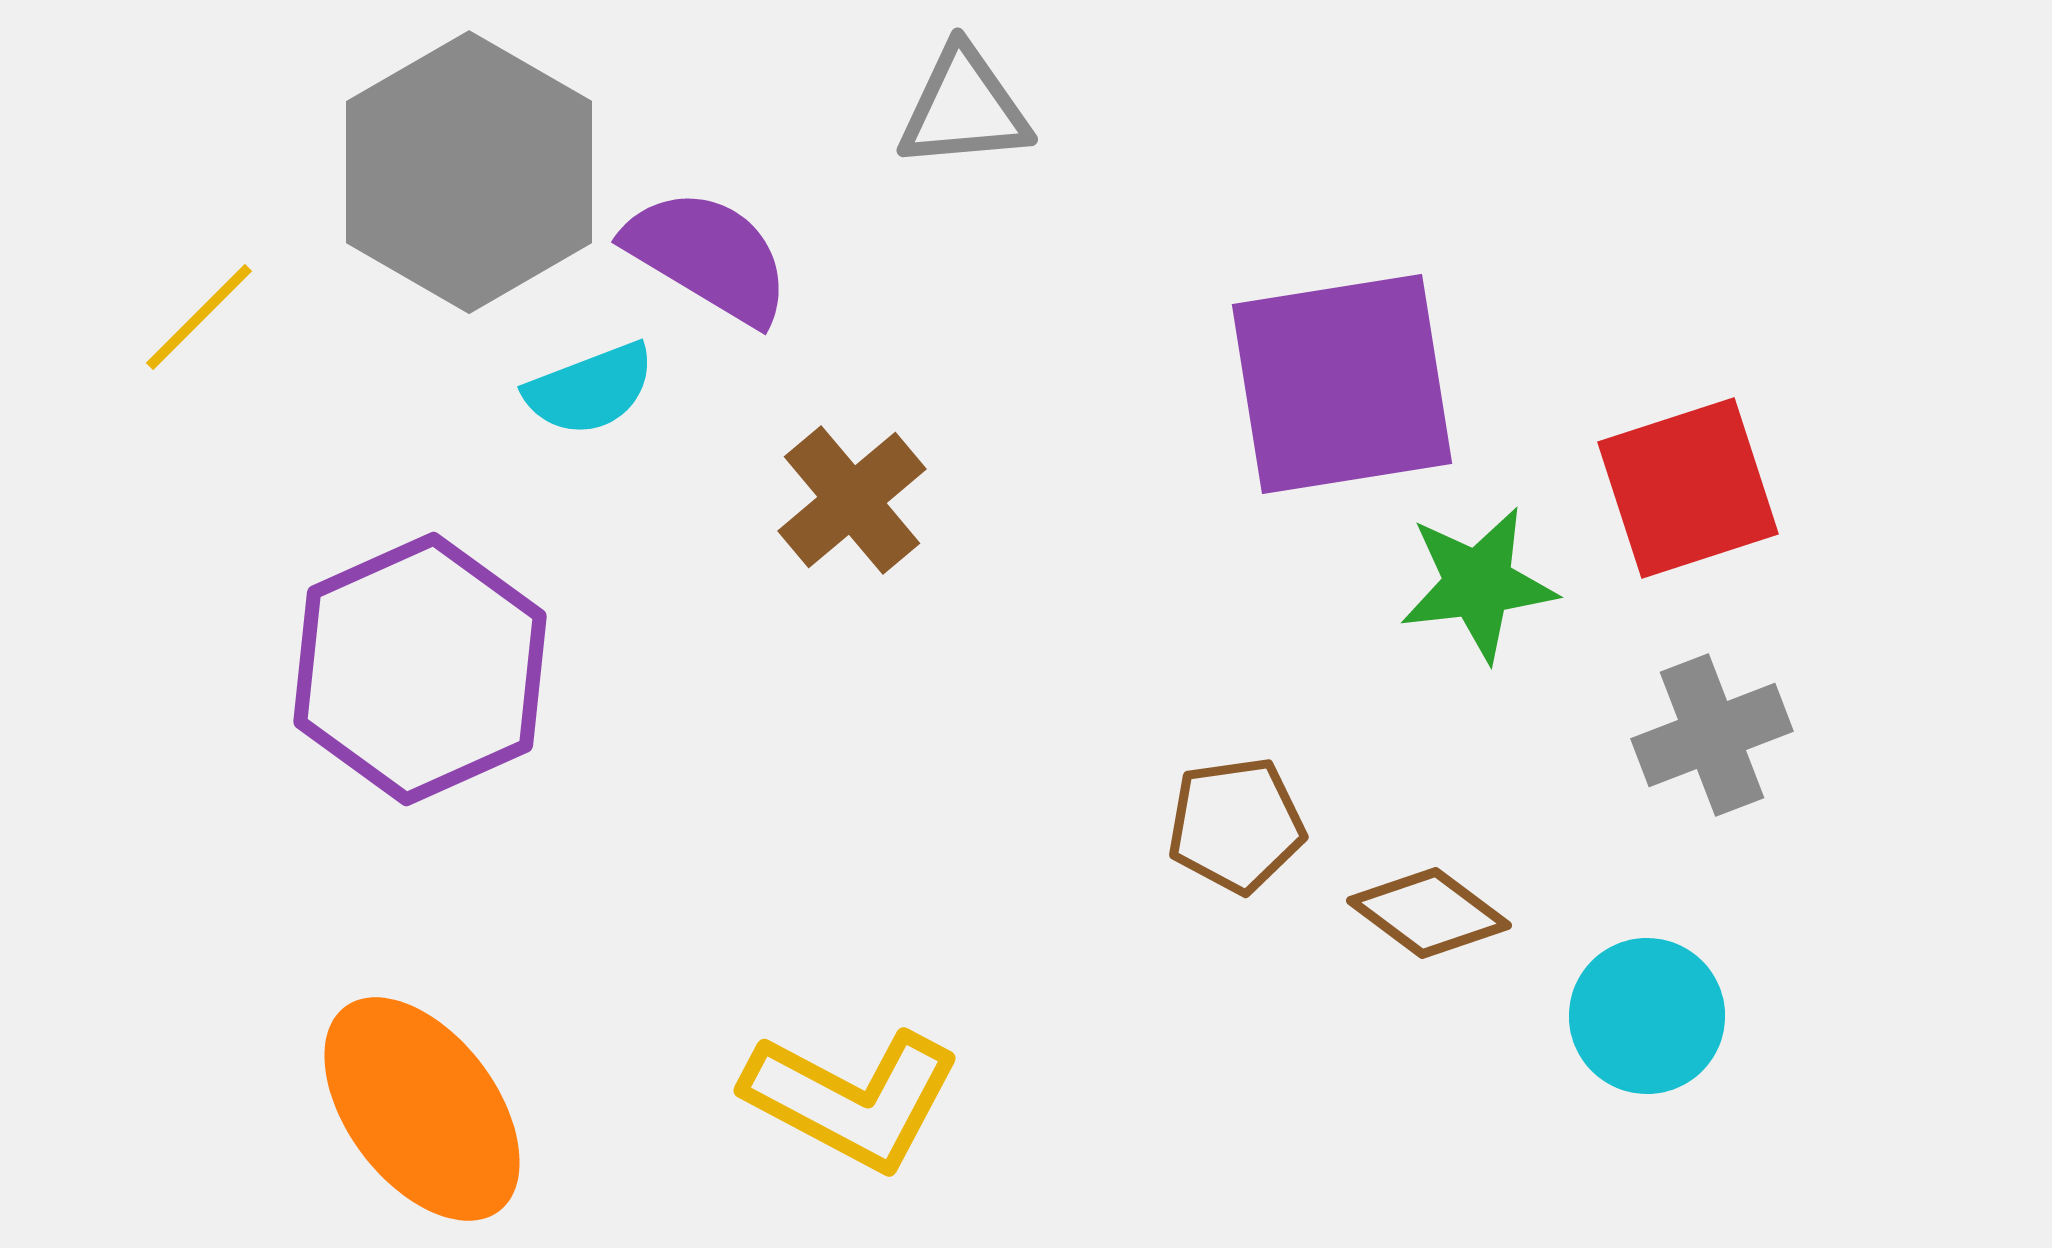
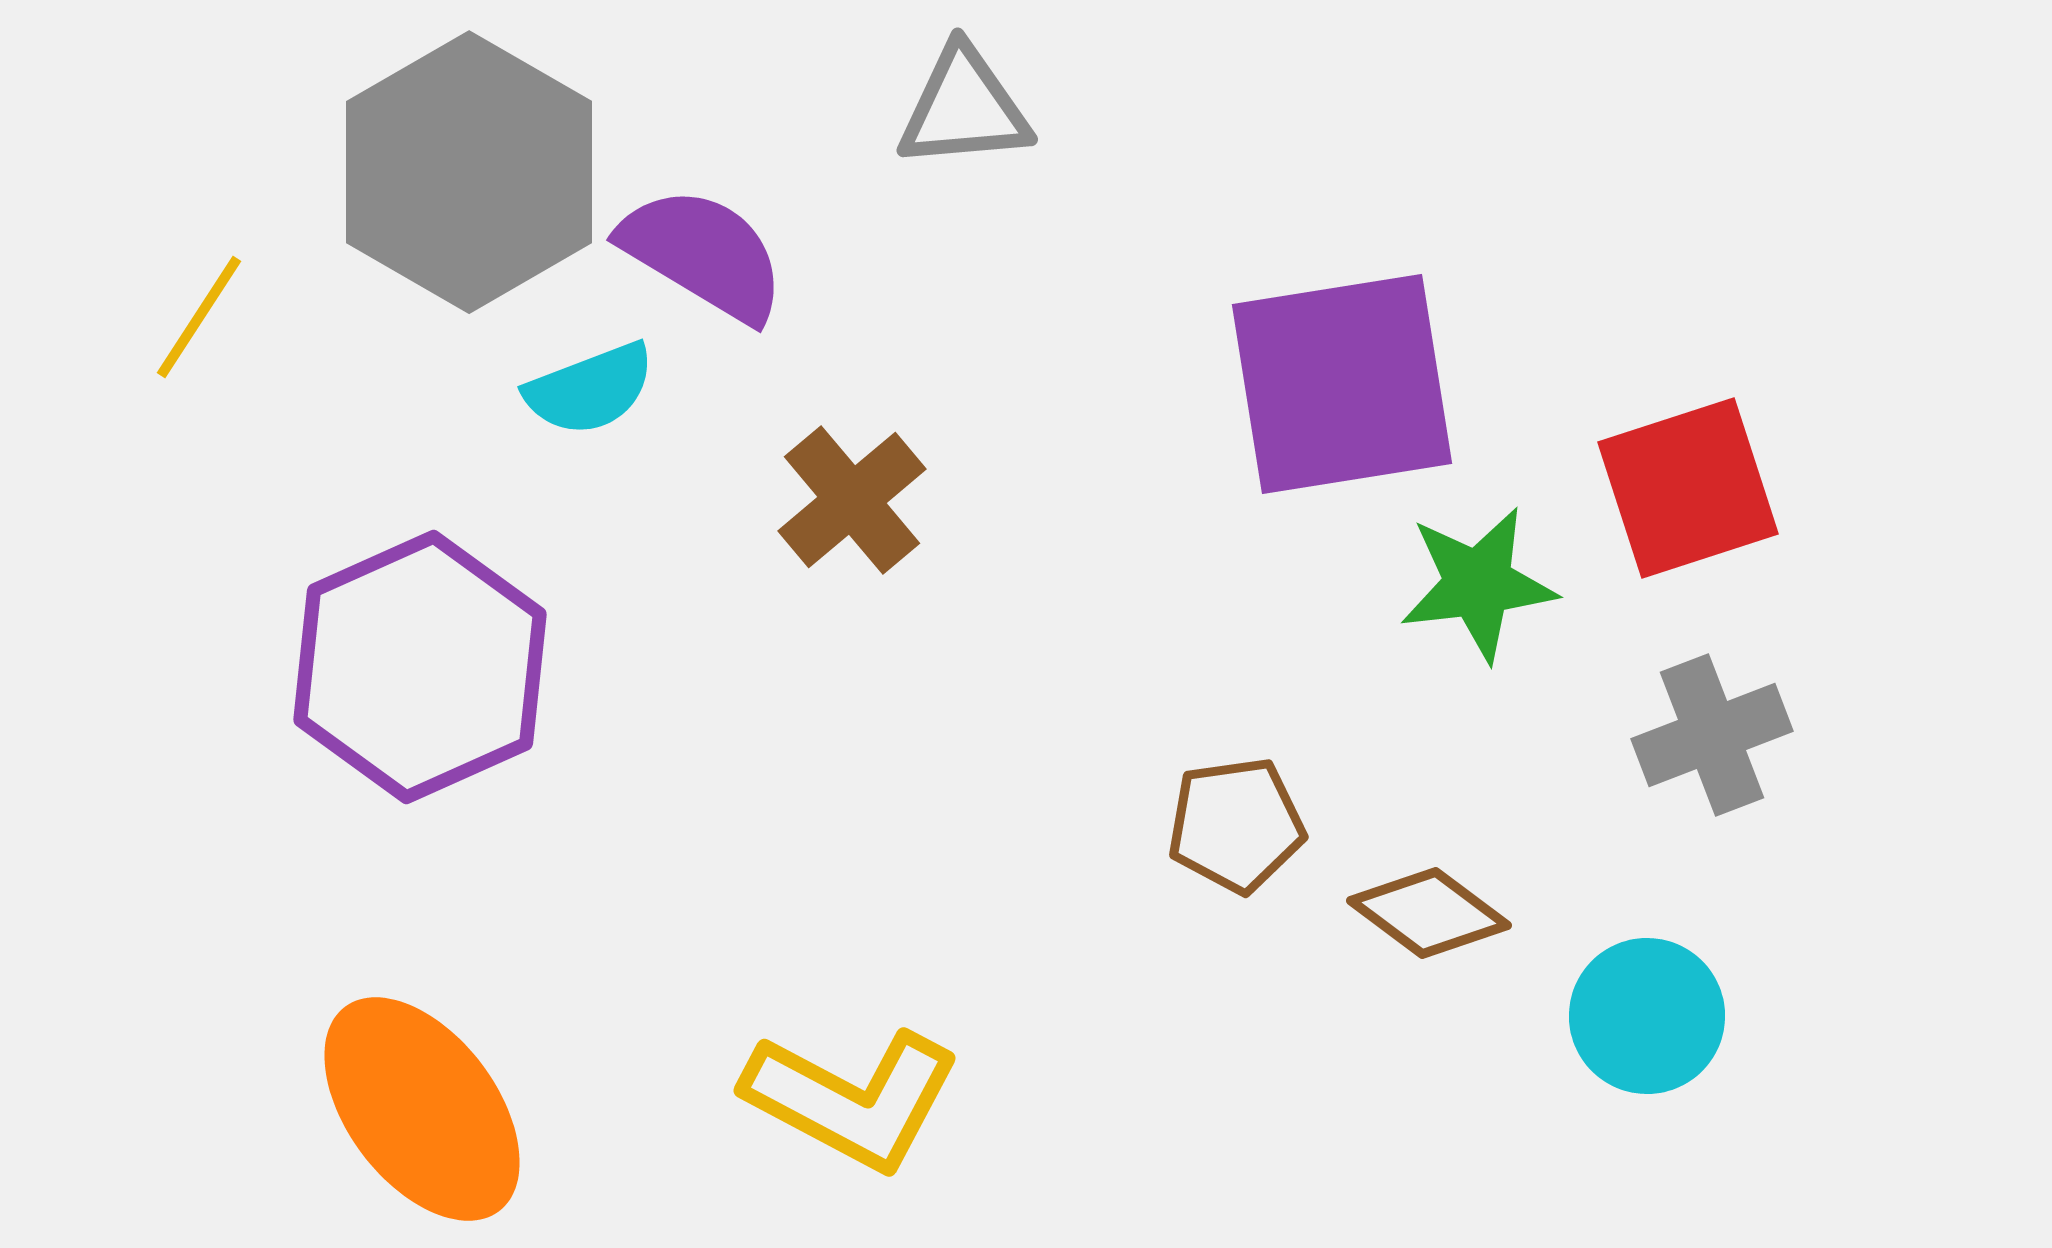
purple semicircle: moved 5 px left, 2 px up
yellow line: rotated 12 degrees counterclockwise
purple hexagon: moved 2 px up
